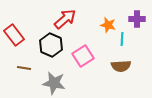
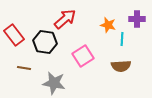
black hexagon: moved 6 px left, 3 px up; rotated 15 degrees counterclockwise
